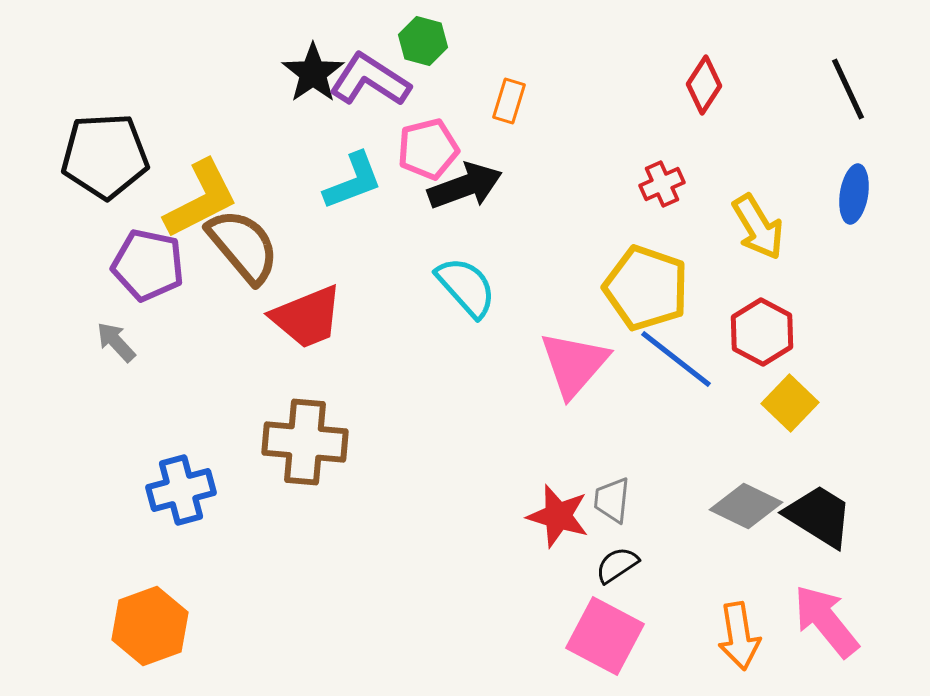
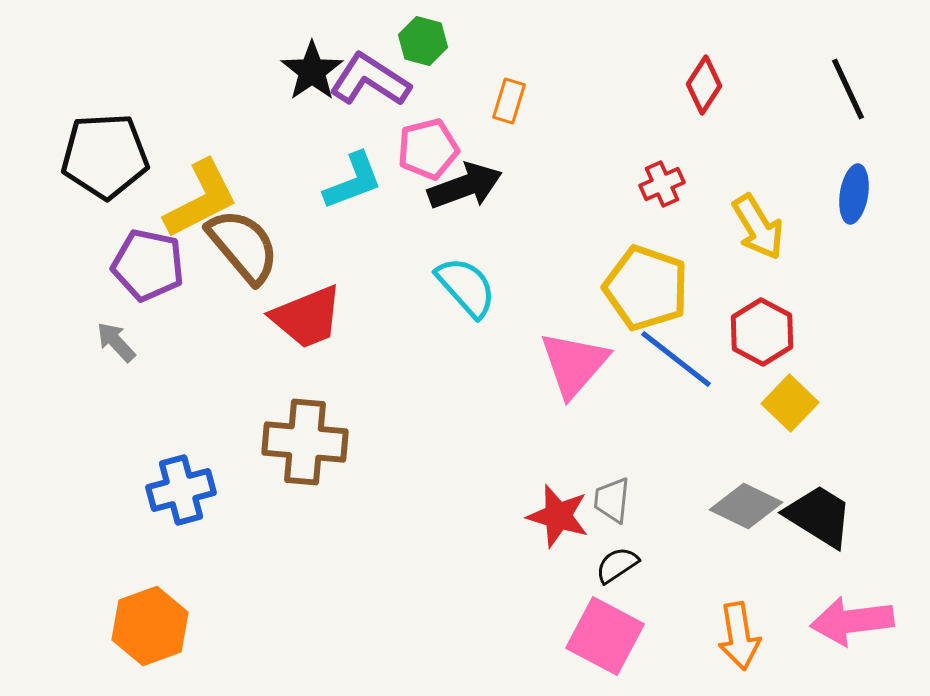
black star: moved 1 px left, 2 px up
pink arrow: moved 26 px right; rotated 58 degrees counterclockwise
